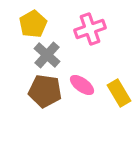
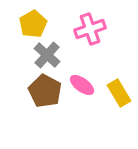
brown pentagon: rotated 20 degrees clockwise
